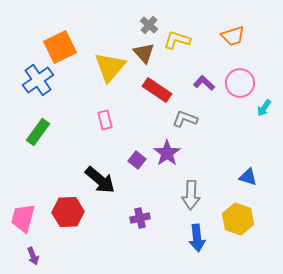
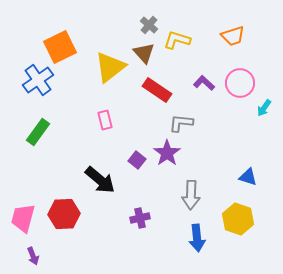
yellow triangle: rotated 12 degrees clockwise
gray L-shape: moved 4 px left, 4 px down; rotated 15 degrees counterclockwise
red hexagon: moved 4 px left, 2 px down
